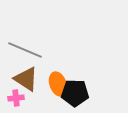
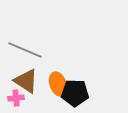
brown triangle: moved 2 px down
